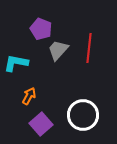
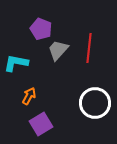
white circle: moved 12 px right, 12 px up
purple square: rotated 10 degrees clockwise
